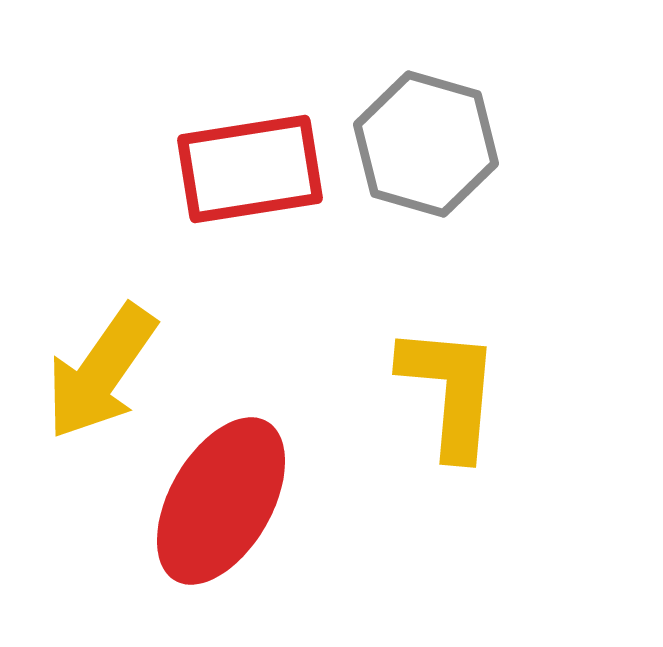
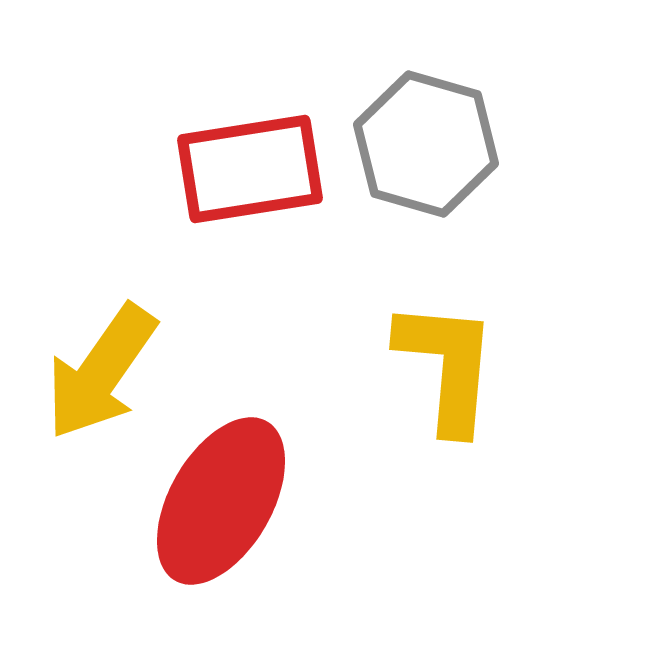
yellow L-shape: moved 3 px left, 25 px up
